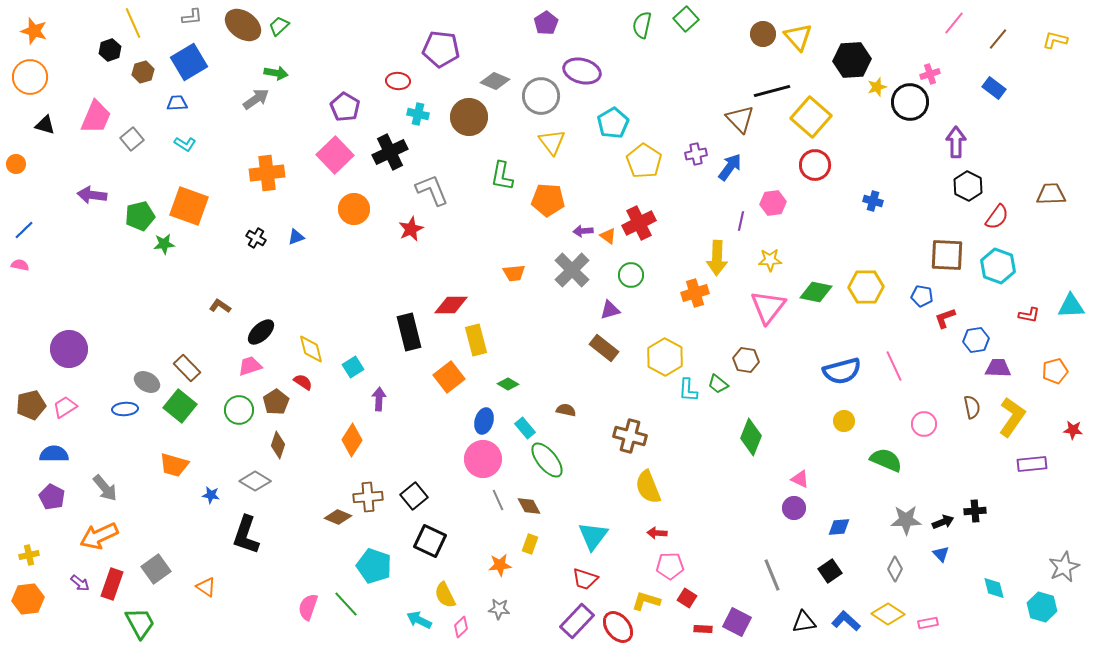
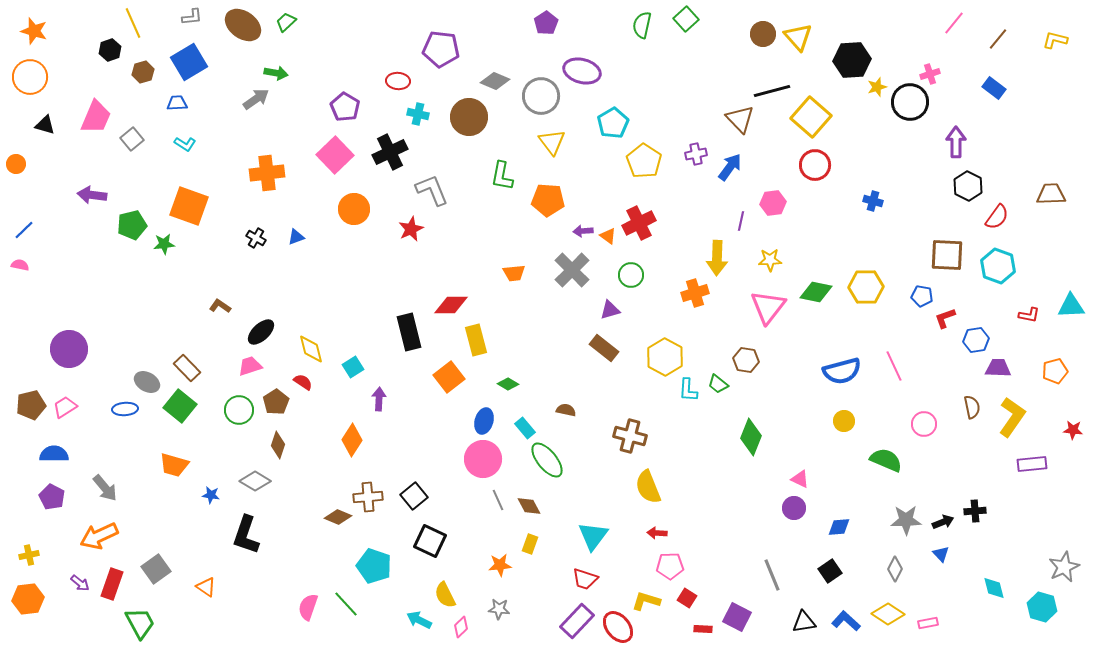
green trapezoid at (279, 26): moved 7 px right, 4 px up
green pentagon at (140, 216): moved 8 px left, 9 px down
purple square at (737, 622): moved 5 px up
